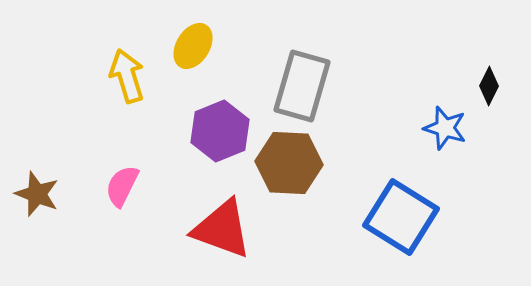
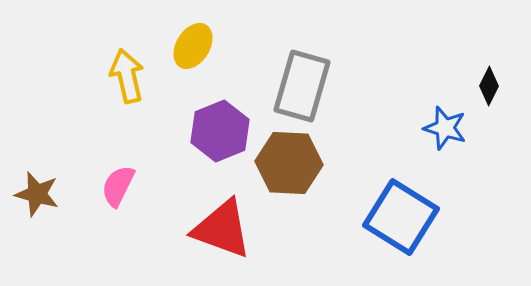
yellow arrow: rotated 4 degrees clockwise
pink semicircle: moved 4 px left
brown star: rotated 6 degrees counterclockwise
